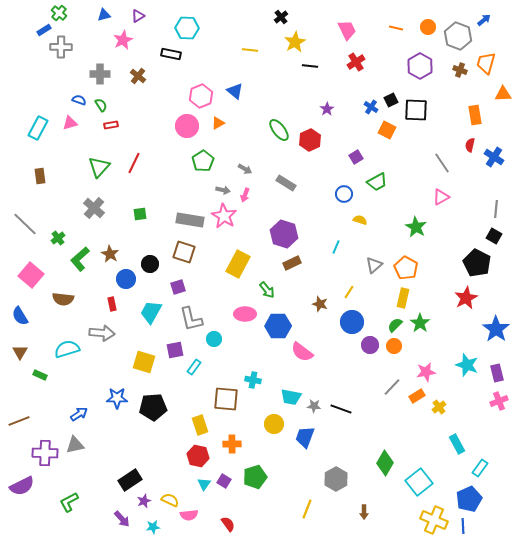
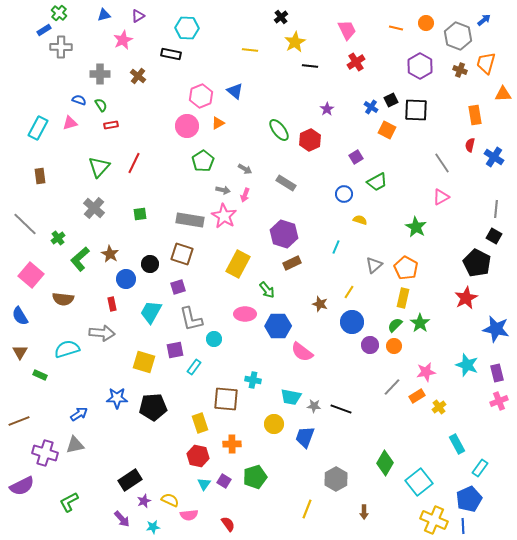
orange circle at (428, 27): moved 2 px left, 4 px up
brown square at (184, 252): moved 2 px left, 2 px down
blue star at (496, 329): rotated 24 degrees counterclockwise
yellow rectangle at (200, 425): moved 2 px up
purple cross at (45, 453): rotated 15 degrees clockwise
